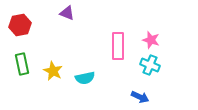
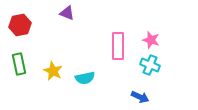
green rectangle: moved 3 px left
